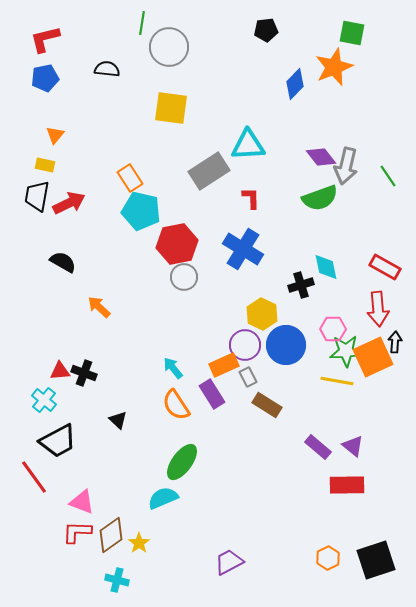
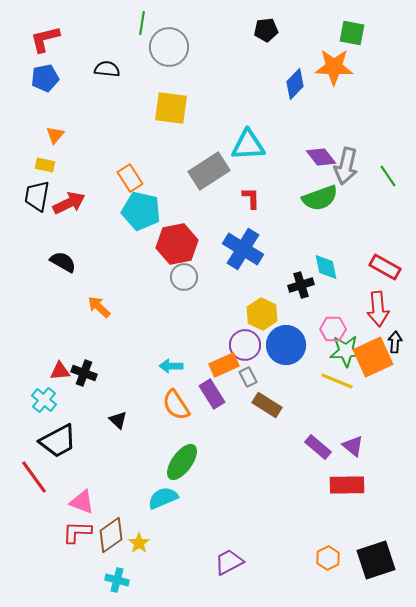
orange star at (334, 67): rotated 24 degrees clockwise
cyan arrow at (173, 368): moved 2 px left, 2 px up; rotated 50 degrees counterclockwise
yellow line at (337, 381): rotated 12 degrees clockwise
